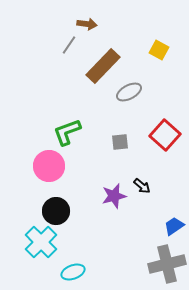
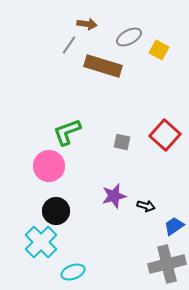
brown rectangle: rotated 63 degrees clockwise
gray ellipse: moved 55 px up
gray square: moved 2 px right; rotated 18 degrees clockwise
black arrow: moved 4 px right, 20 px down; rotated 24 degrees counterclockwise
